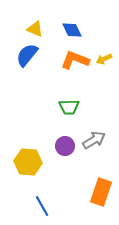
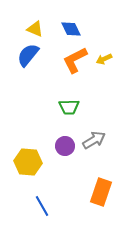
blue diamond: moved 1 px left, 1 px up
blue semicircle: moved 1 px right
orange L-shape: rotated 48 degrees counterclockwise
